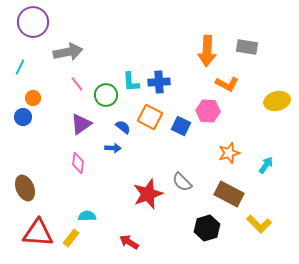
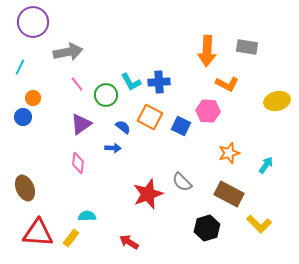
cyan L-shape: rotated 25 degrees counterclockwise
